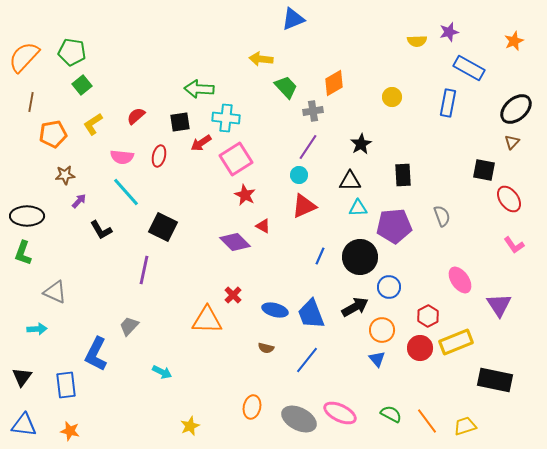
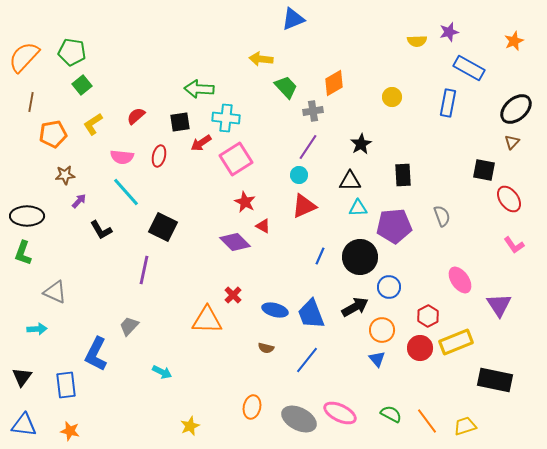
red star at (245, 195): moved 7 px down
